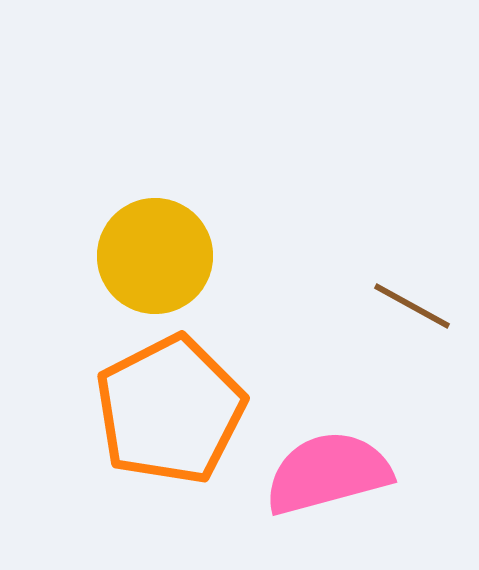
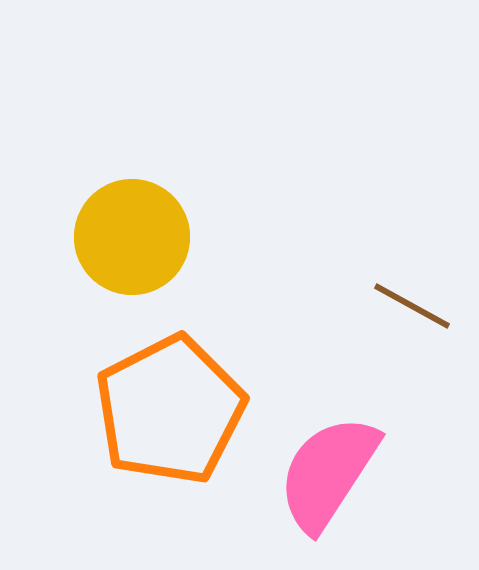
yellow circle: moved 23 px left, 19 px up
pink semicircle: rotated 42 degrees counterclockwise
